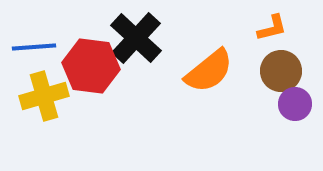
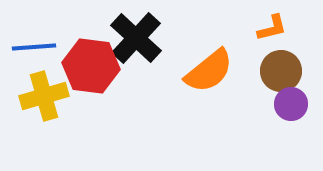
purple circle: moved 4 px left
